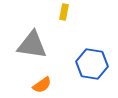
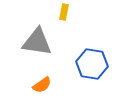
gray triangle: moved 5 px right, 3 px up
